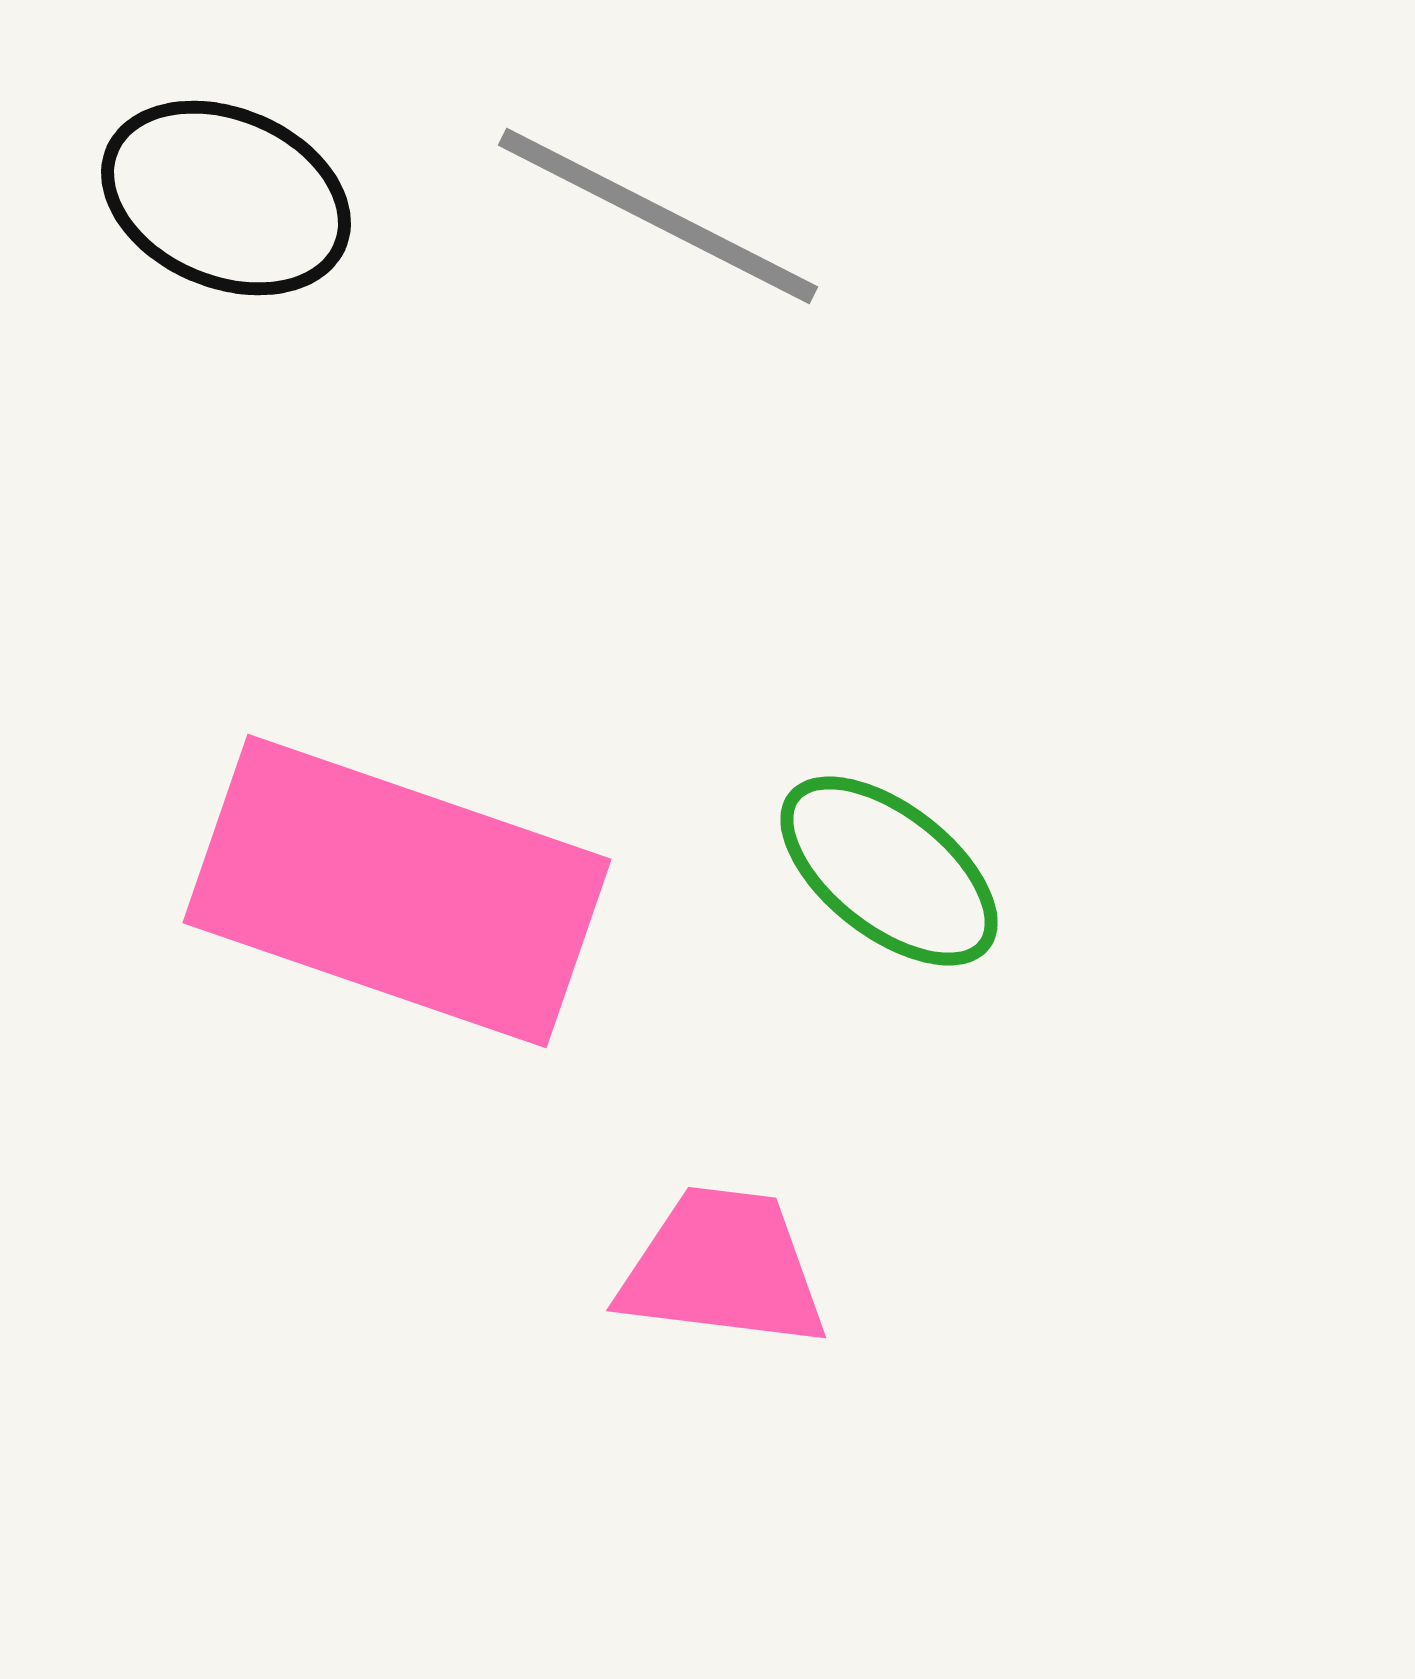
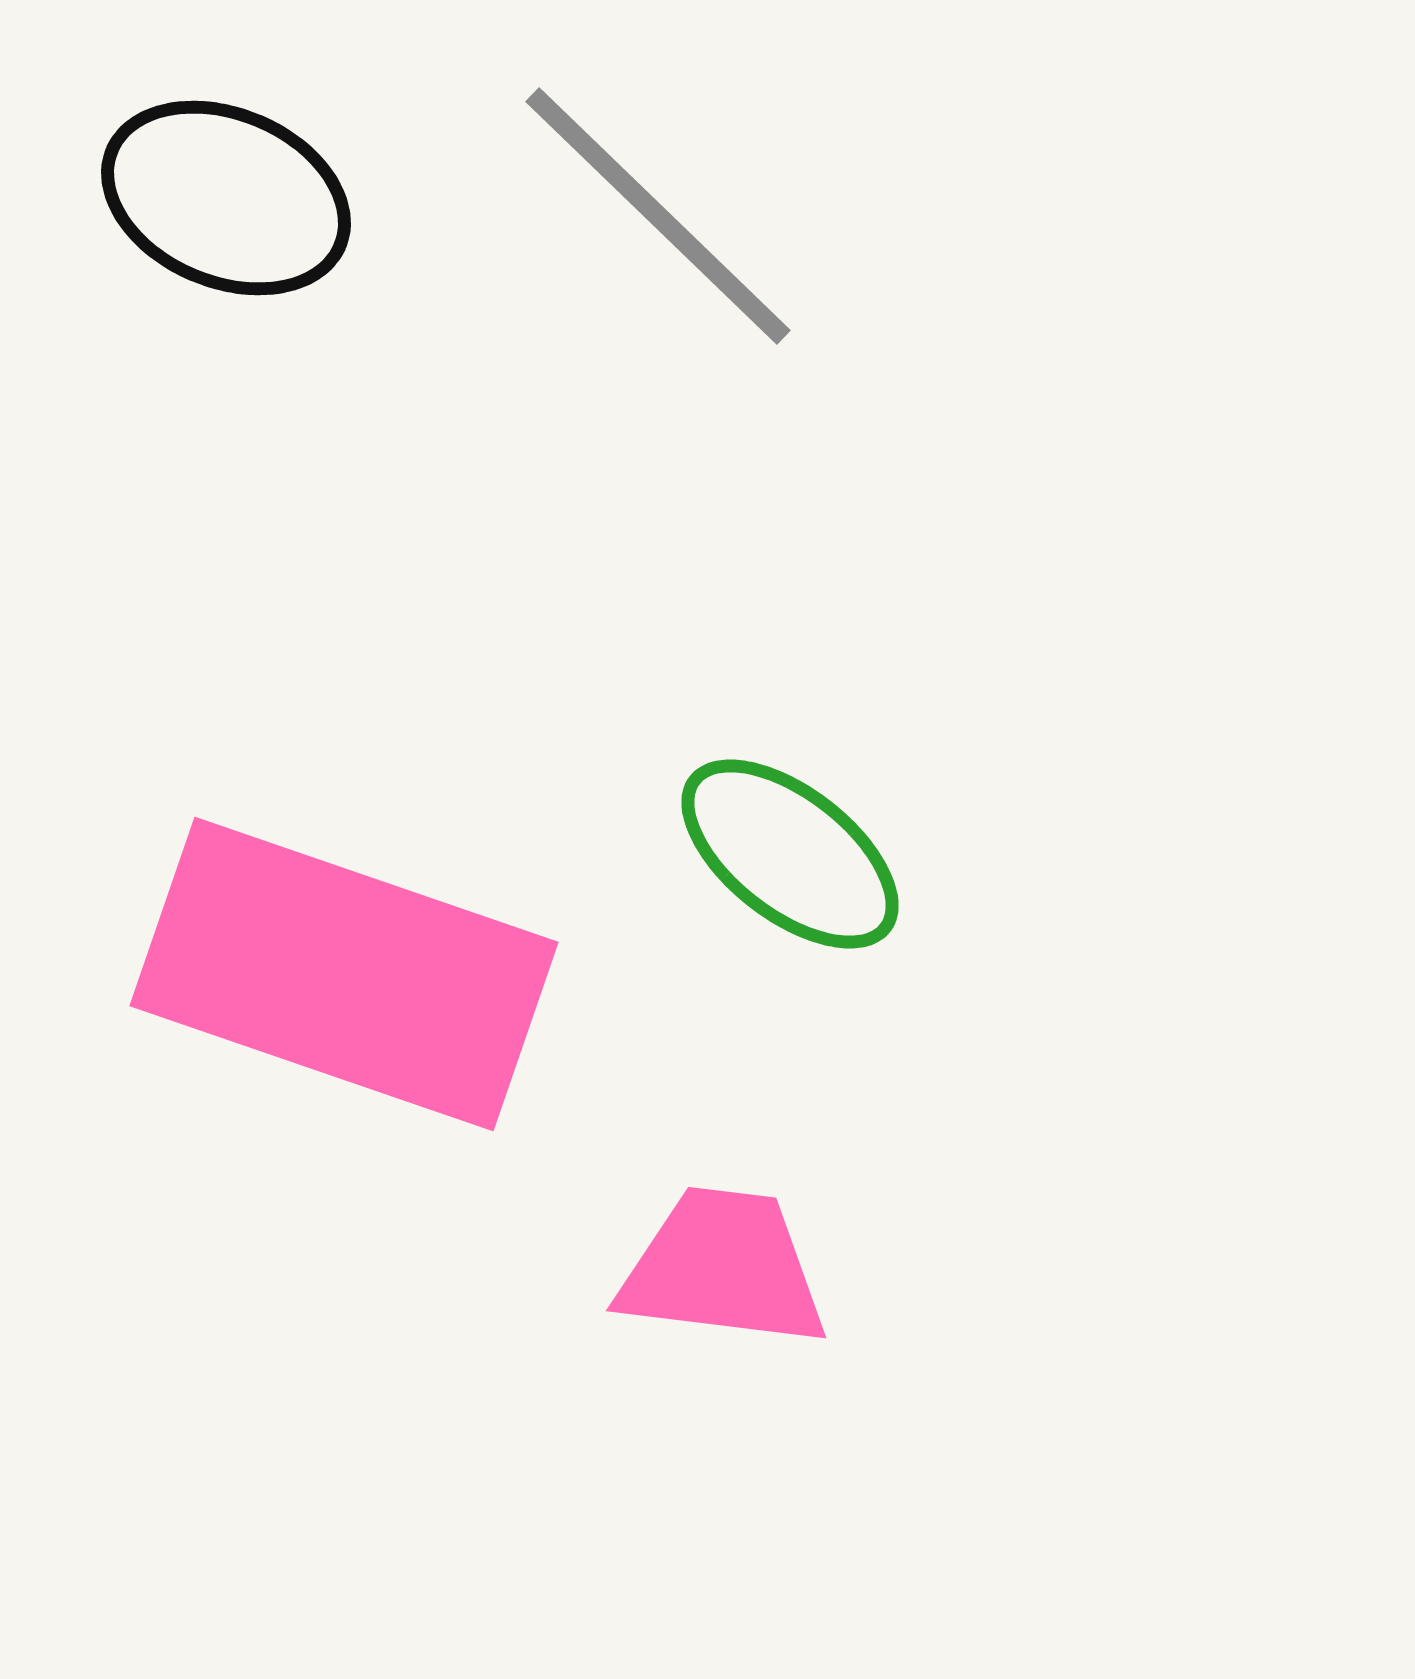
gray line: rotated 17 degrees clockwise
green ellipse: moved 99 px left, 17 px up
pink rectangle: moved 53 px left, 83 px down
